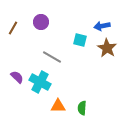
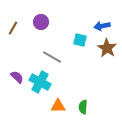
green semicircle: moved 1 px right, 1 px up
